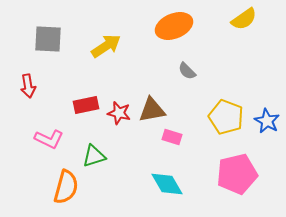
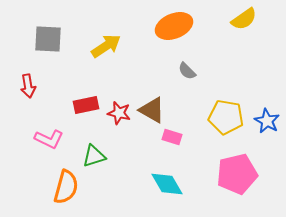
brown triangle: rotated 40 degrees clockwise
yellow pentagon: rotated 12 degrees counterclockwise
